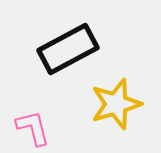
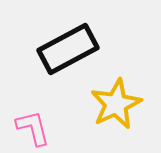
yellow star: rotated 9 degrees counterclockwise
